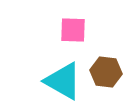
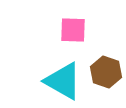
brown hexagon: rotated 12 degrees clockwise
